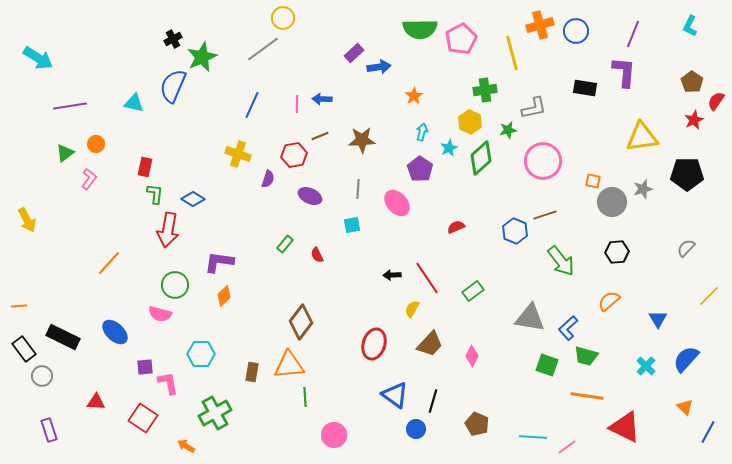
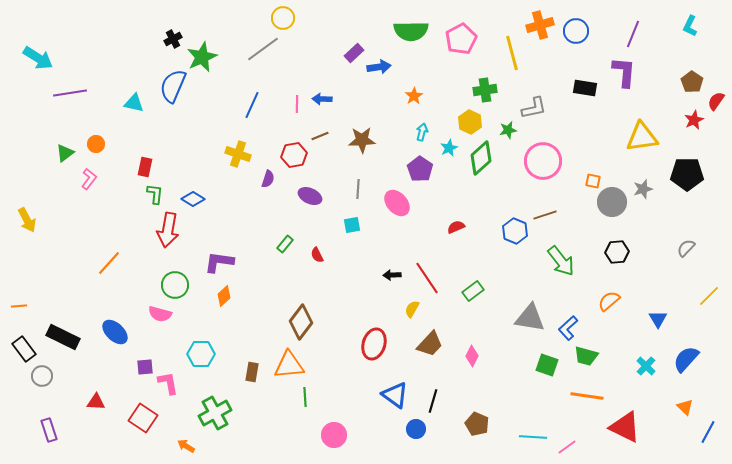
green semicircle at (420, 29): moved 9 px left, 2 px down
purple line at (70, 106): moved 13 px up
